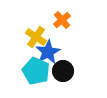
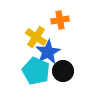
orange cross: moved 2 px left; rotated 30 degrees clockwise
